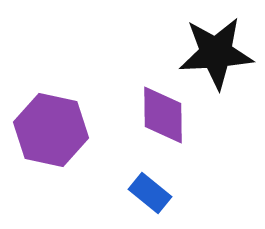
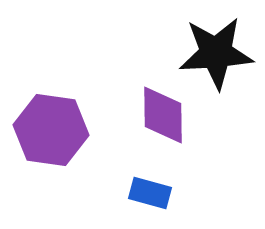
purple hexagon: rotated 4 degrees counterclockwise
blue rectangle: rotated 24 degrees counterclockwise
